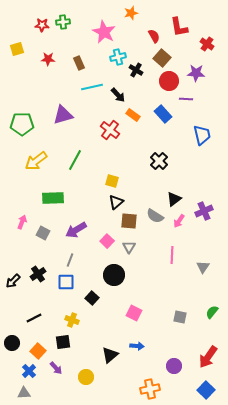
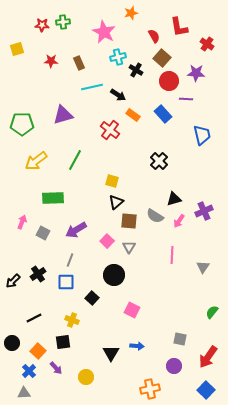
red star at (48, 59): moved 3 px right, 2 px down
black arrow at (118, 95): rotated 14 degrees counterclockwise
black triangle at (174, 199): rotated 21 degrees clockwise
pink square at (134, 313): moved 2 px left, 3 px up
gray square at (180, 317): moved 22 px down
black triangle at (110, 355): moved 1 px right, 2 px up; rotated 18 degrees counterclockwise
